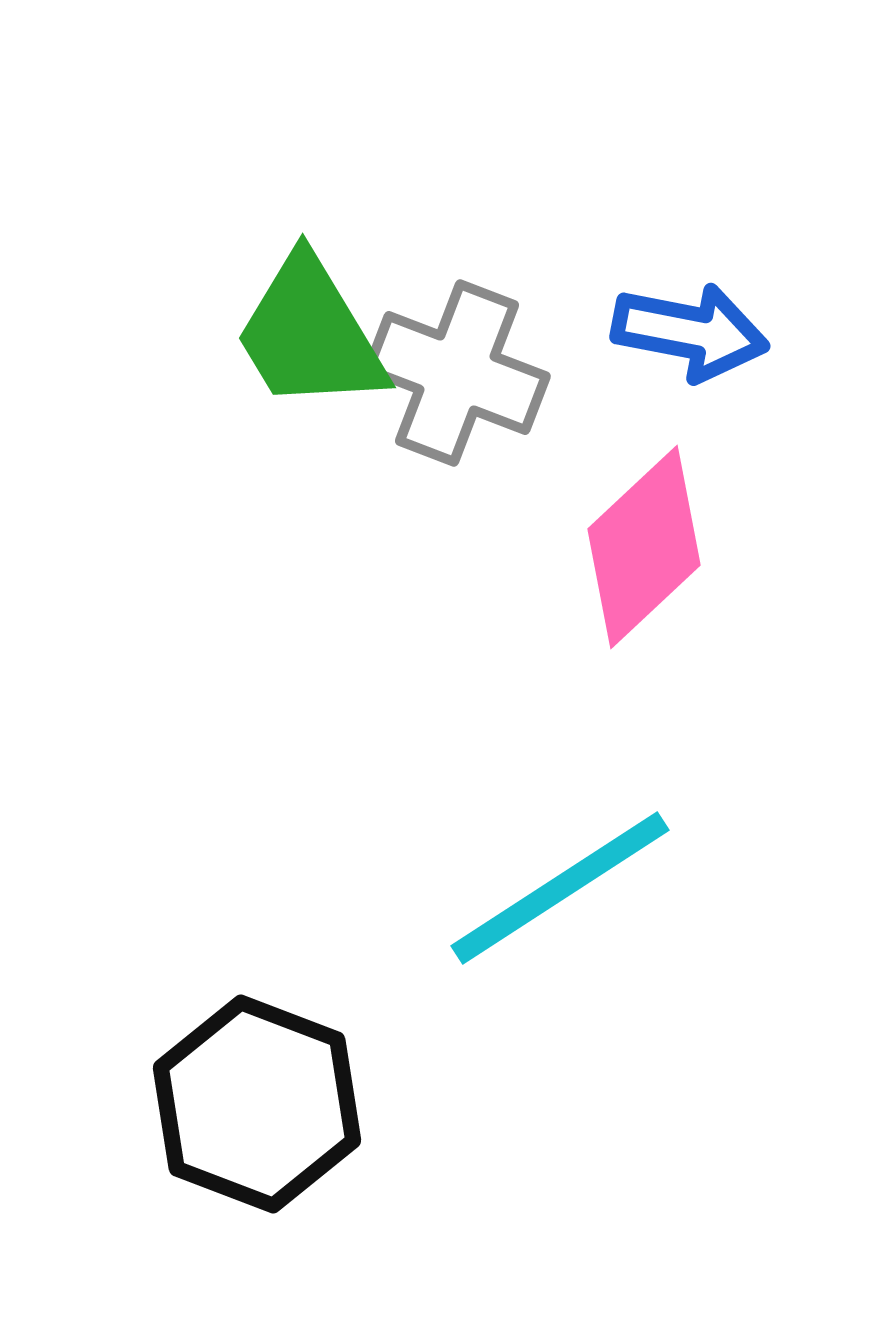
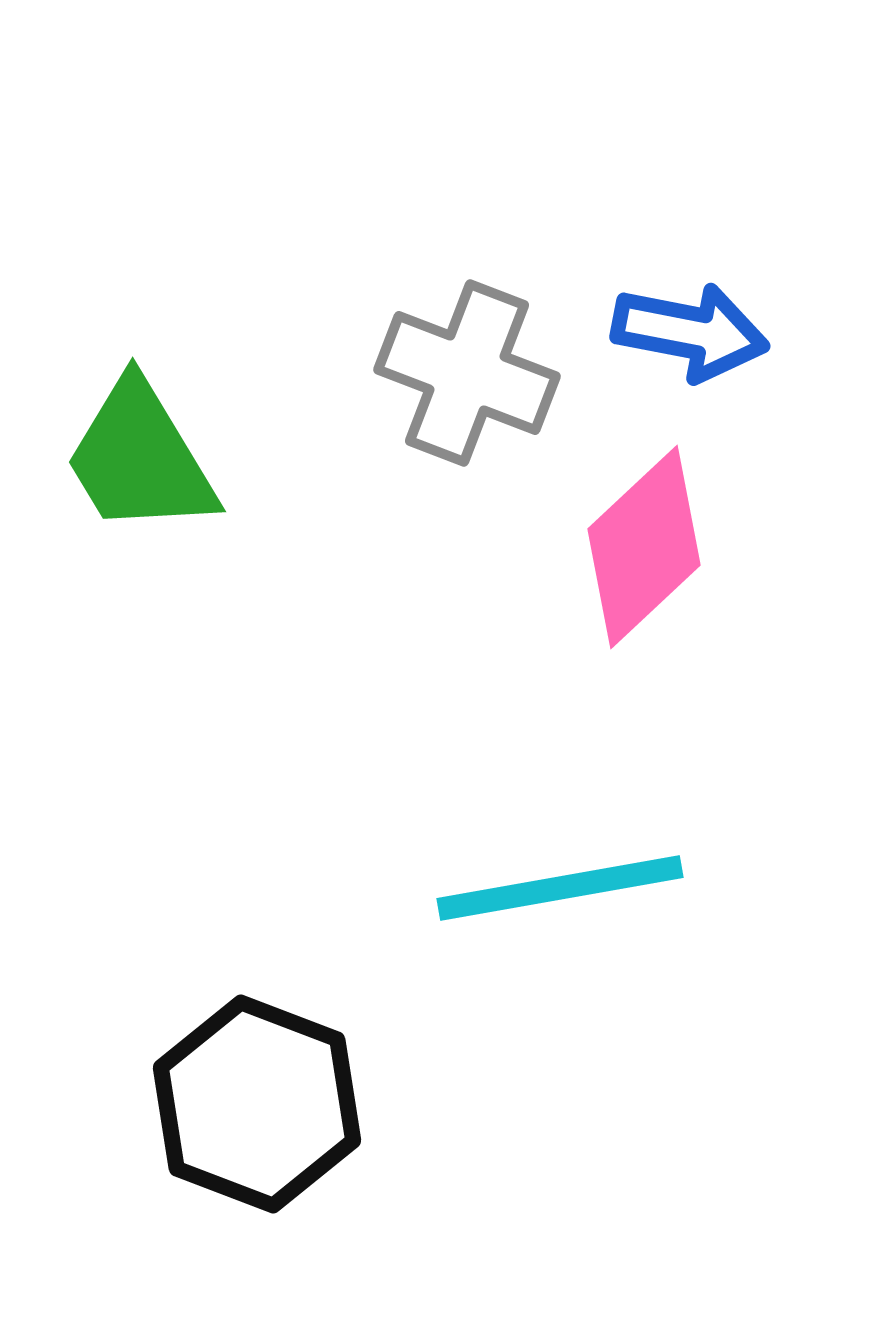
green trapezoid: moved 170 px left, 124 px down
gray cross: moved 10 px right
cyan line: rotated 23 degrees clockwise
